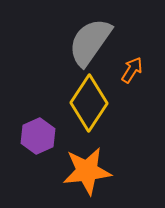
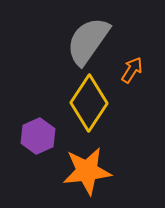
gray semicircle: moved 2 px left, 1 px up
